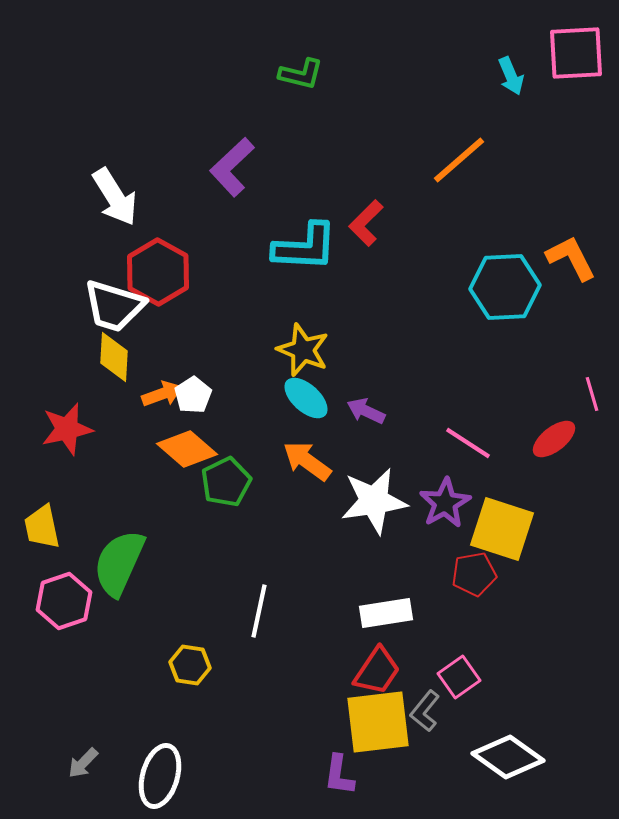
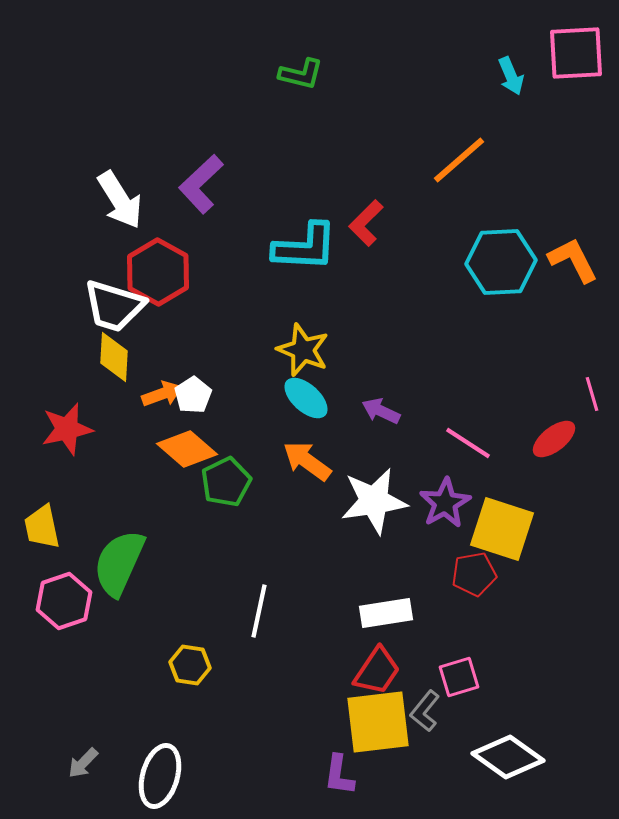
purple L-shape at (232, 167): moved 31 px left, 17 px down
white arrow at (115, 197): moved 5 px right, 3 px down
orange L-shape at (571, 258): moved 2 px right, 2 px down
cyan hexagon at (505, 287): moved 4 px left, 25 px up
purple arrow at (366, 411): moved 15 px right
pink square at (459, 677): rotated 18 degrees clockwise
